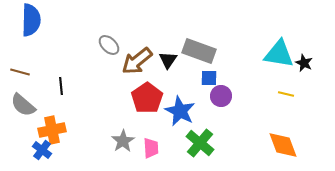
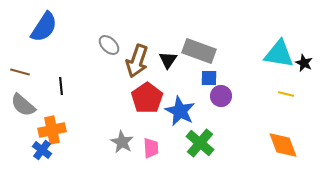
blue semicircle: moved 13 px right, 7 px down; rotated 32 degrees clockwise
brown arrow: rotated 32 degrees counterclockwise
gray star: moved 1 px left, 1 px down; rotated 10 degrees counterclockwise
